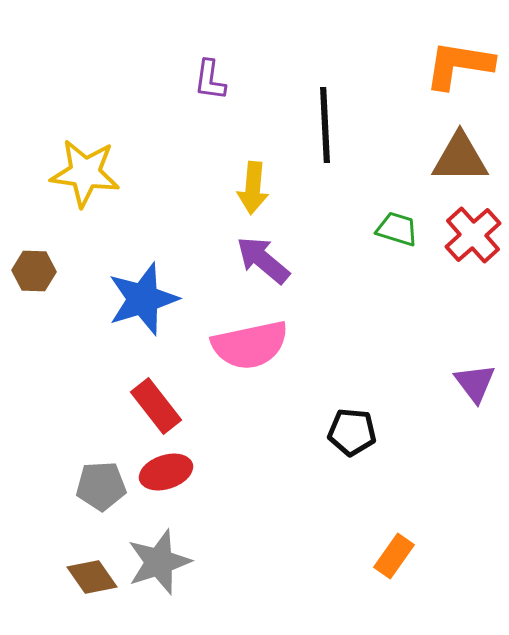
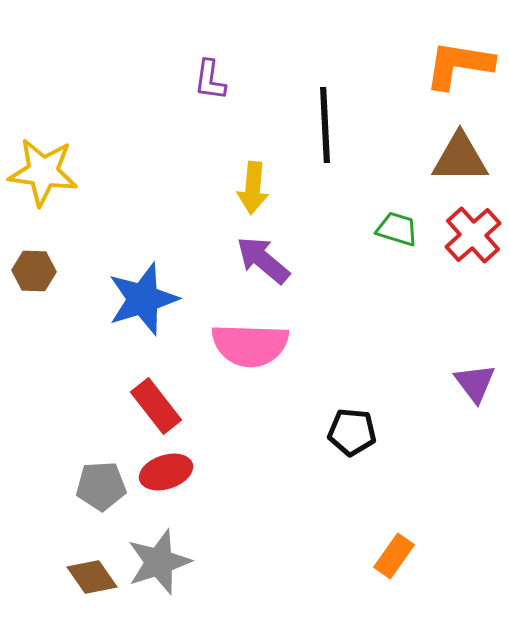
yellow star: moved 42 px left, 1 px up
pink semicircle: rotated 14 degrees clockwise
